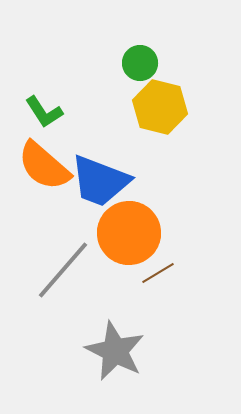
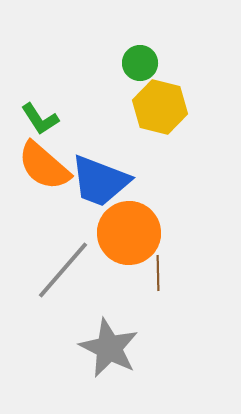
green L-shape: moved 4 px left, 7 px down
brown line: rotated 60 degrees counterclockwise
gray star: moved 6 px left, 3 px up
